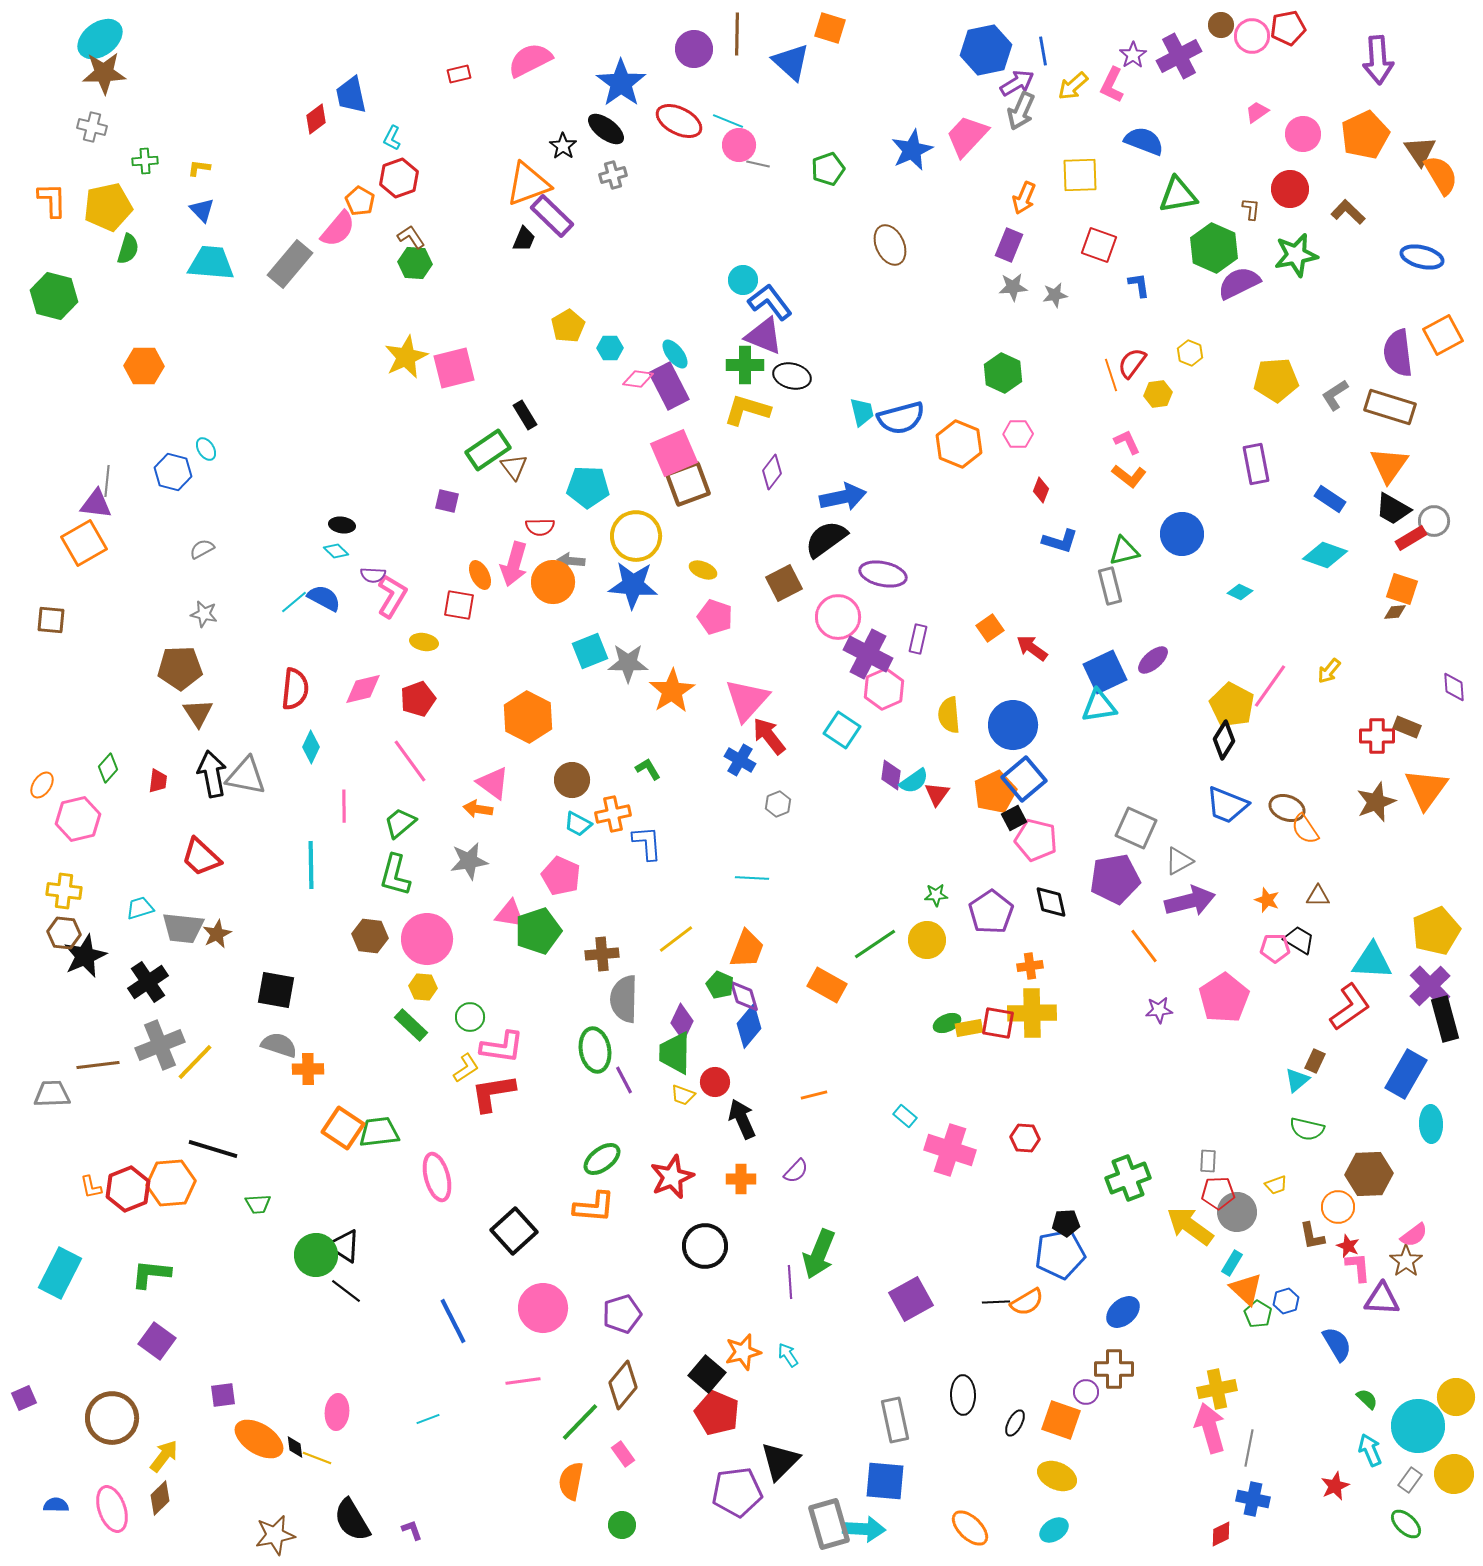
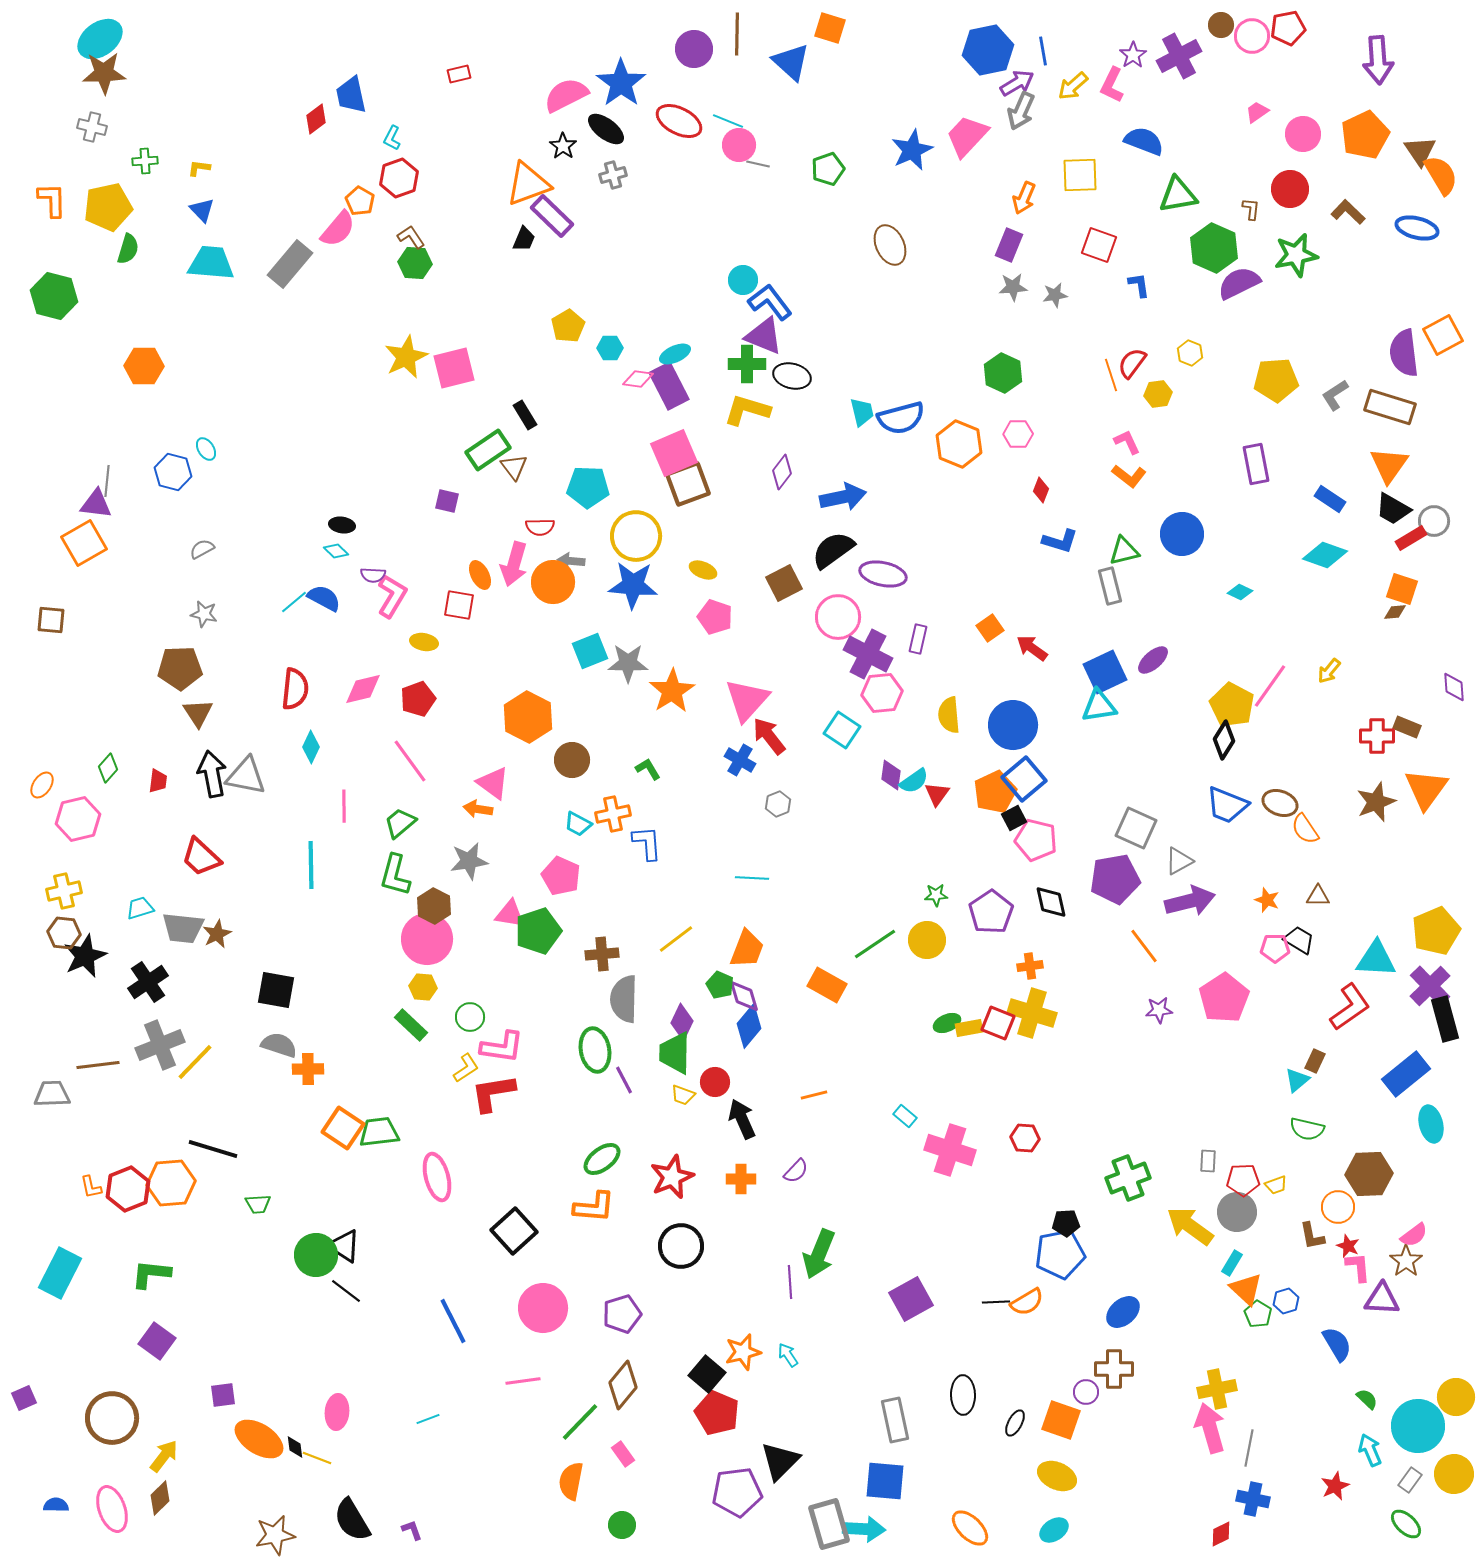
blue hexagon at (986, 50): moved 2 px right
pink semicircle at (530, 60): moved 36 px right, 35 px down
blue ellipse at (1422, 257): moved 5 px left, 29 px up
purple semicircle at (1398, 353): moved 6 px right
cyan ellipse at (675, 354): rotated 76 degrees counterclockwise
green cross at (745, 365): moved 2 px right, 1 px up
purple diamond at (772, 472): moved 10 px right
black semicircle at (826, 539): moved 7 px right, 11 px down
pink hexagon at (884, 689): moved 2 px left, 4 px down; rotated 18 degrees clockwise
brown circle at (572, 780): moved 20 px up
brown ellipse at (1287, 808): moved 7 px left, 5 px up
yellow cross at (64, 891): rotated 20 degrees counterclockwise
brown hexagon at (370, 936): moved 64 px right, 30 px up; rotated 20 degrees clockwise
cyan triangle at (1372, 961): moved 4 px right, 2 px up
yellow cross at (1032, 1013): rotated 18 degrees clockwise
red square at (998, 1023): rotated 12 degrees clockwise
blue rectangle at (1406, 1074): rotated 21 degrees clockwise
cyan ellipse at (1431, 1124): rotated 12 degrees counterclockwise
red pentagon at (1218, 1193): moved 25 px right, 13 px up
black circle at (705, 1246): moved 24 px left
